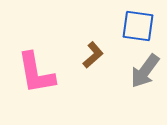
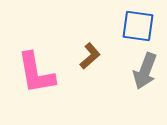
brown L-shape: moved 3 px left, 1 px down
gray arrow: rotated 15 degrees counterclockwise
